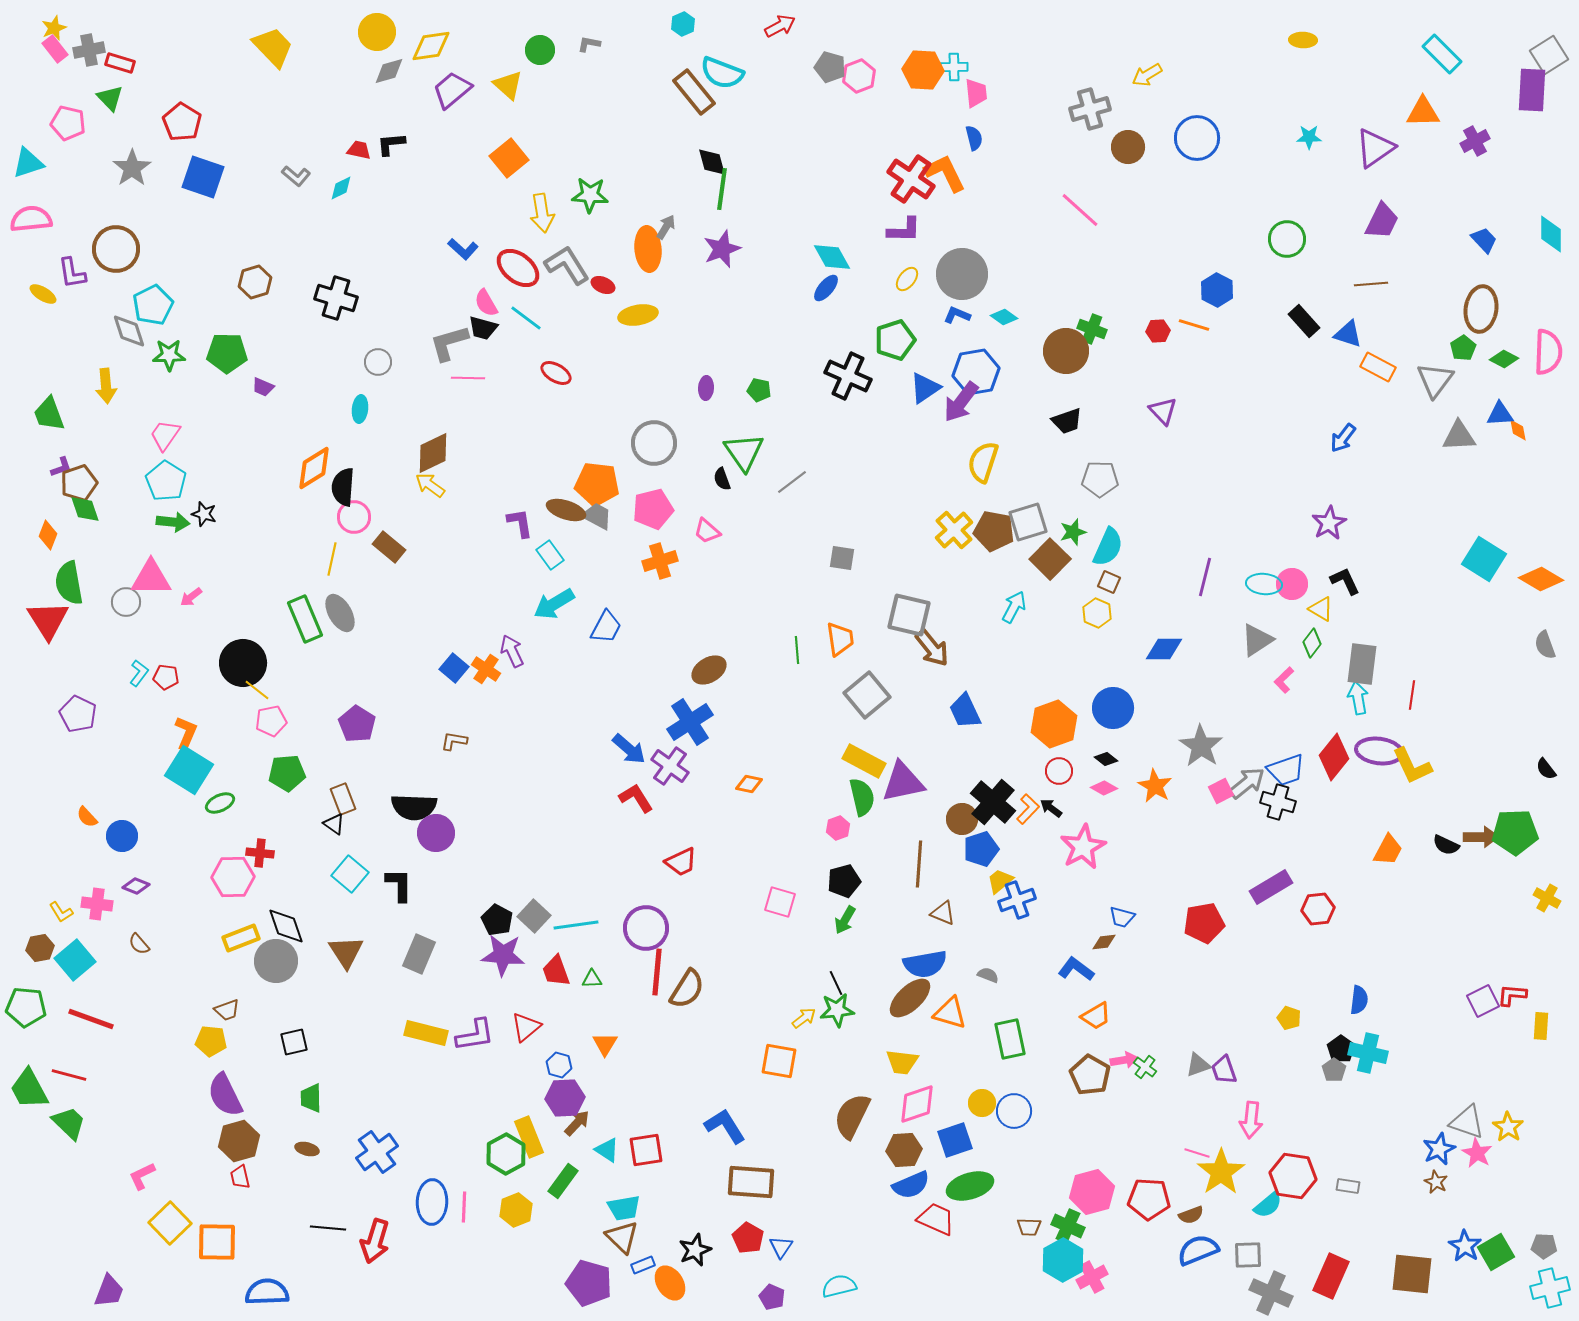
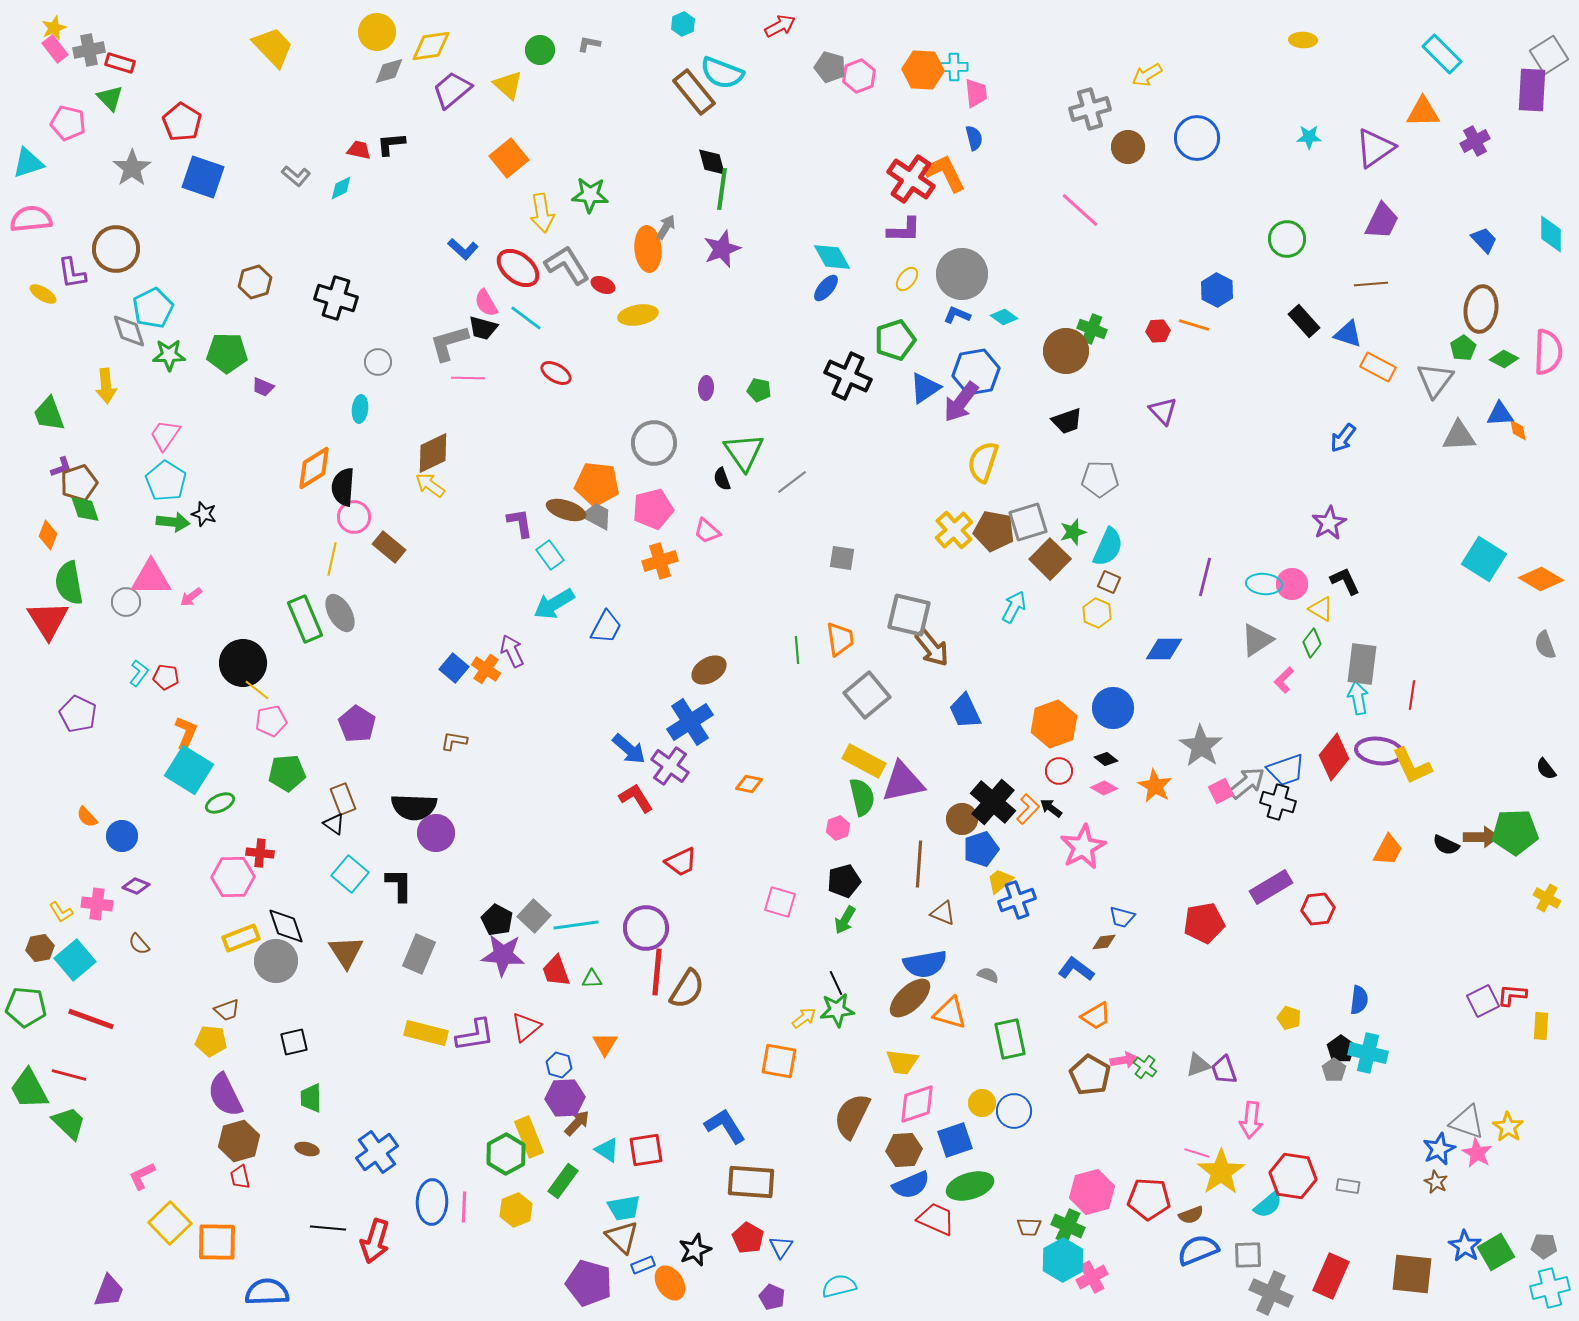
cyan pentagon at (153, 305): moved 3 px down
